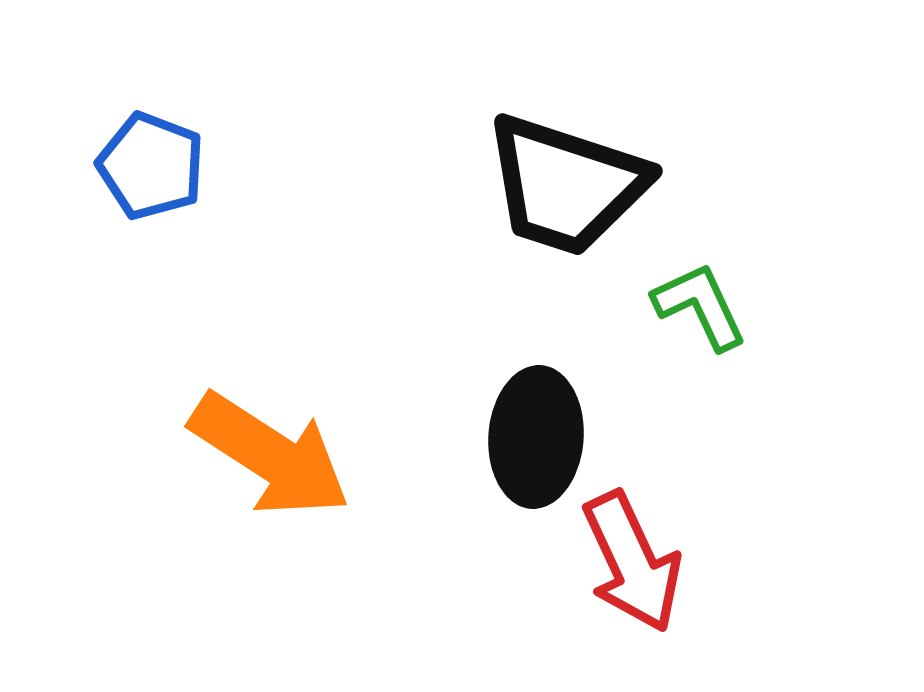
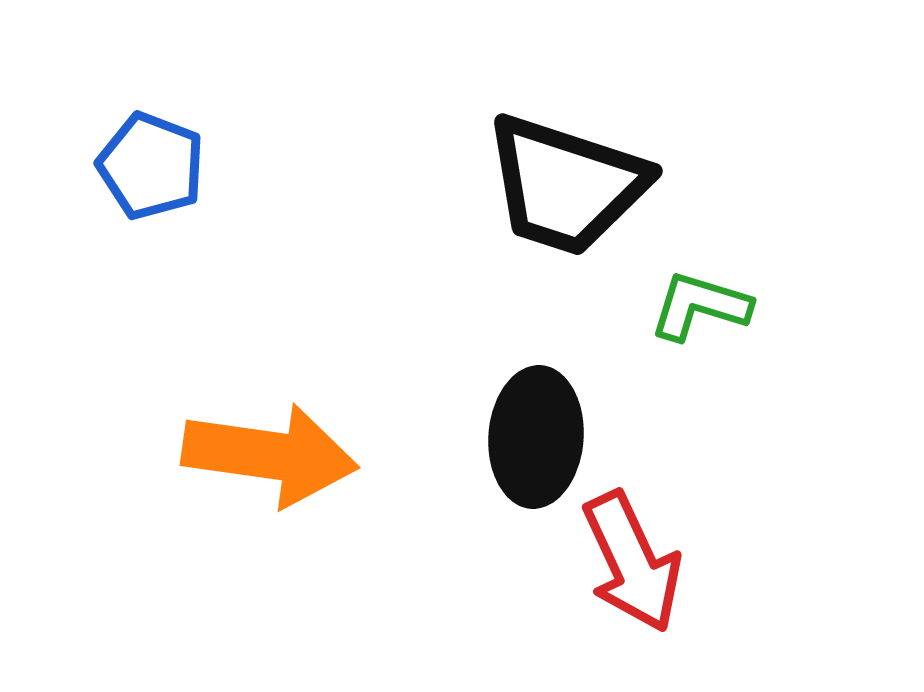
green L-shape: rotated 48 degrees counterclockwise
orange arrow: rotated 25 degrees counterclockwise
